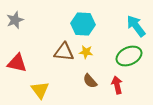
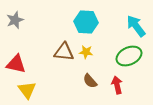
cyan hexagon: moved 3 px right, 2 px up
red triangle: moved 1 px left, 1 px down
yellow triangle: moved 13 px left
